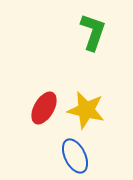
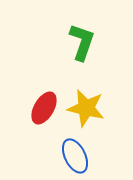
green L-shape: moved 11 px left, 10 px down
yellow star: moved 2 px up
